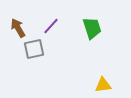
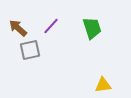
brown arrow: rotated 18 degrees counterclockwise
gray square: moved 4 px left, 1 px down
